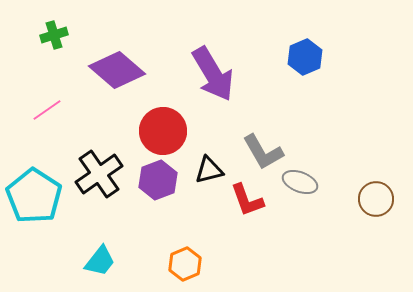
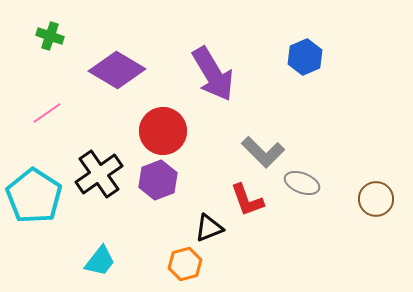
green cross: moved 4 px left, 1 px down; rotated 36 degrees clockwise
purple diamond: rotated 10 degrees counterclockwise
pink line: moved 3 px down
gray L-shape: rotated 15 degrees counterclockwise
black triangle: moved 58 px down; rotated 8 degrees counterclockwise
gray ellipse: moved 2 px right, 1 px down
orange hexagon: rotated 8 degrees clockwise
